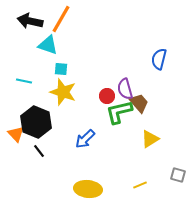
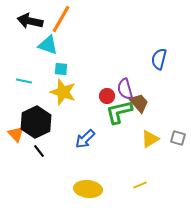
black hexagon: rotated 12 degrees clockwise
gray square: moved 37 px up
